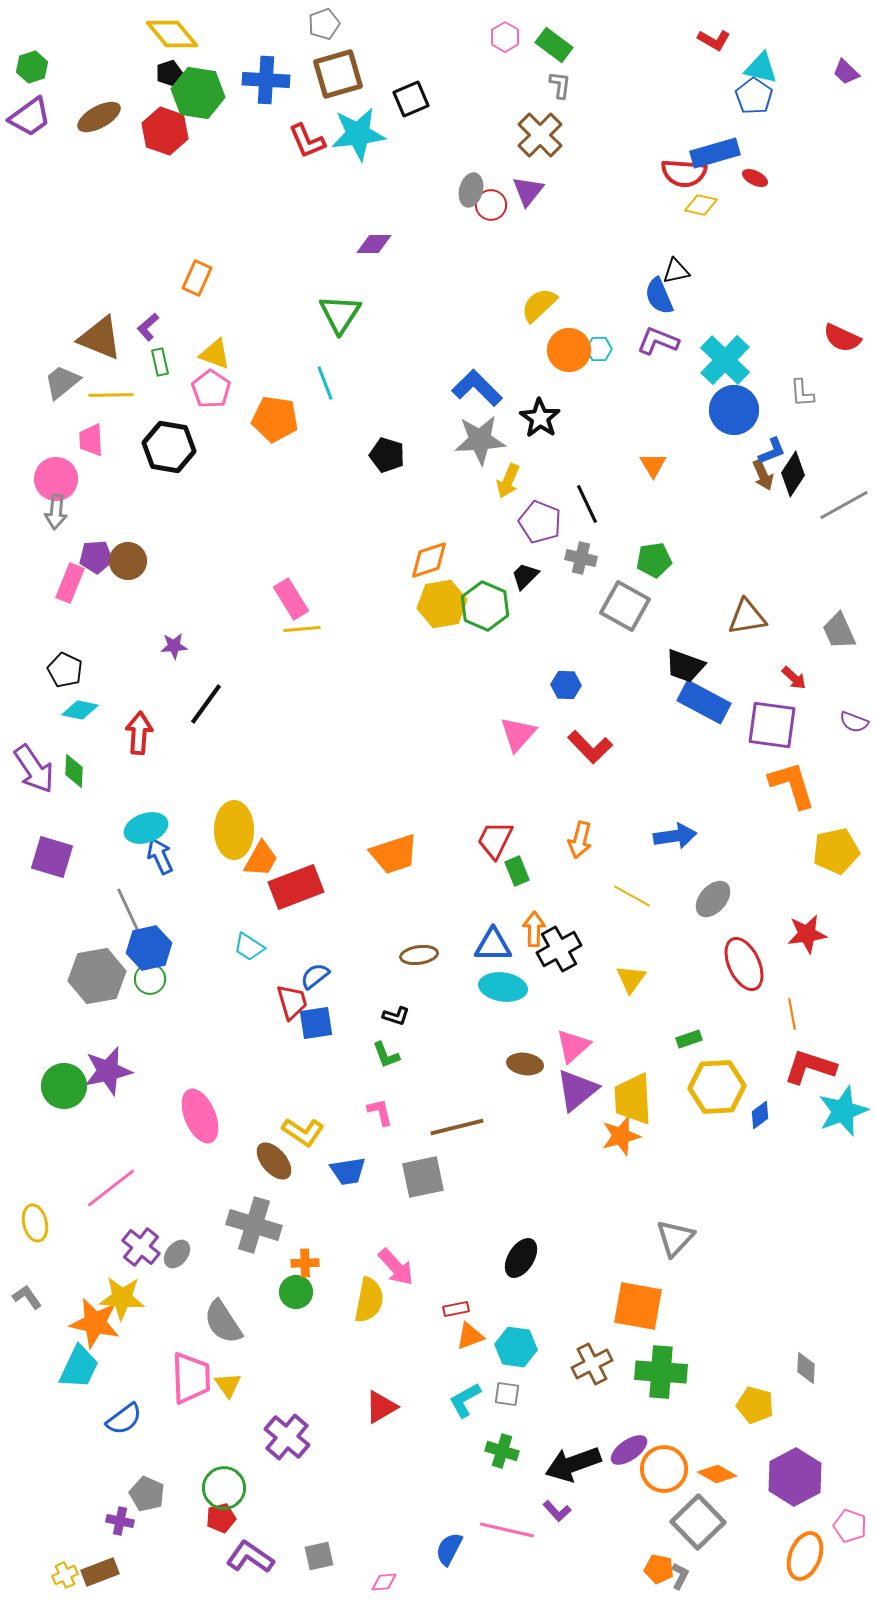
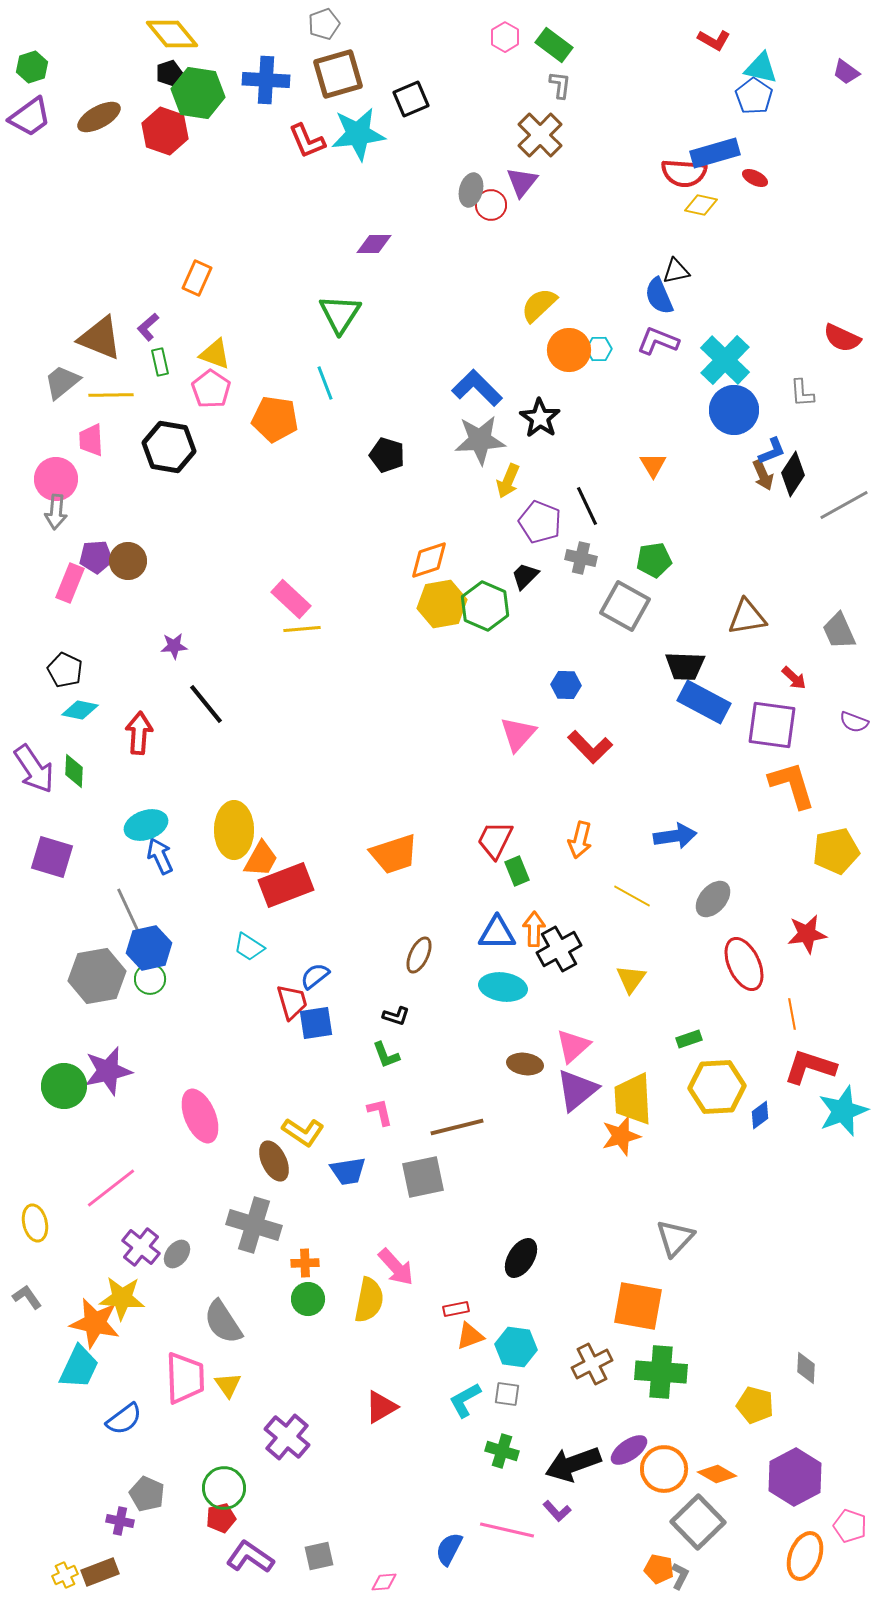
purple trapezoid at (846, 72): rotated 8 degrees counterclockwise
purple triangle at (528, 191): moved 6 px left, 9 px up
black line at (587, 504): moved 2 px down
pink rectangle at (291, 599): rotated 15 degrees counterclockwise
black trapezoid at (685, 666): rotated 18 degrees counterclockwise
black line at (206, 704): rotated 75 degrees counterclockwise
cyan ellipse at (146, 828): moved 3 px up
red rectangle at (296, 887): moved 10 px left, 2 px up
blue triangle at (493, 945): moved 4 px right, 12 px up
brown ellipse at (419, 955): rotated 57 degrees counterclockwise
brown ellipse at (274, 1161): rotated 15 degrees clockwise
green circle at (296, 1292): moved 12 px right, 7 px down
pink trapezoid at (191, 1378): moved 6 px left
